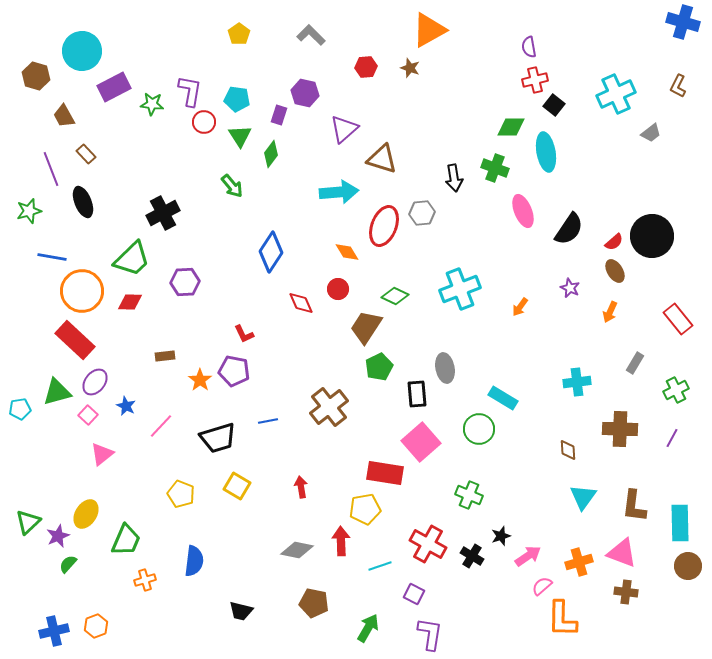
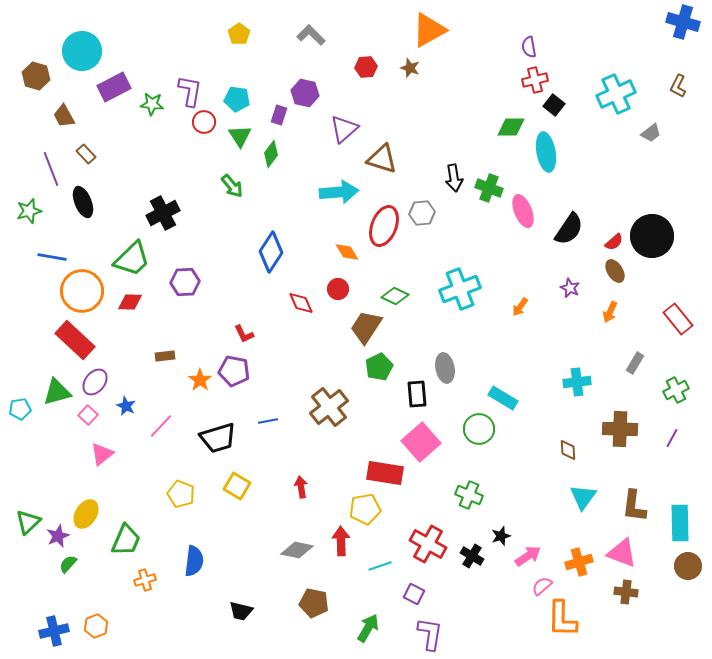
green cross at (495, 168): moved 6 px left, 20 px down
